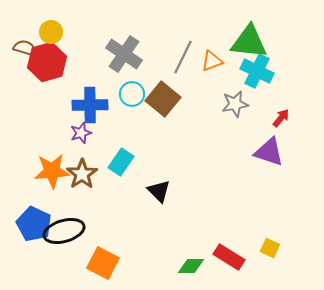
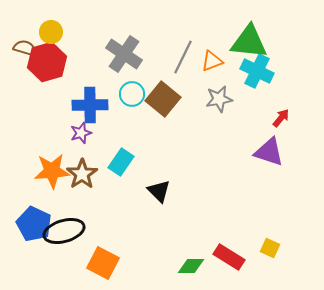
gray star: moved 16 px left, 5 px up
